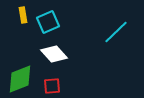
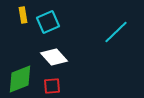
white diamond: moved 3 px down
